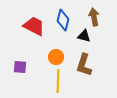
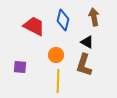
black triangle: moved 3 px right, 6 px down; rotated 16 degrees clockwise
orange circle: moved 2 px up
